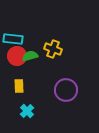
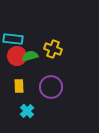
purple circle: moved 15 px left, 3 px up
